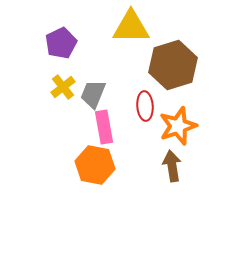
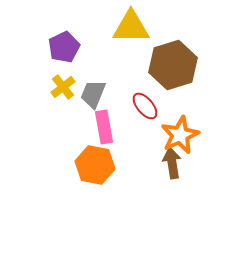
purple pentagon: moved 3 px right, 4 px down
red ellipse: rotated 36 degrees counterclockwise
orange star: moved 2 px right, 9 px down; rotated 6 degrees counterclockwise
brown arrow: moved 3 px up
